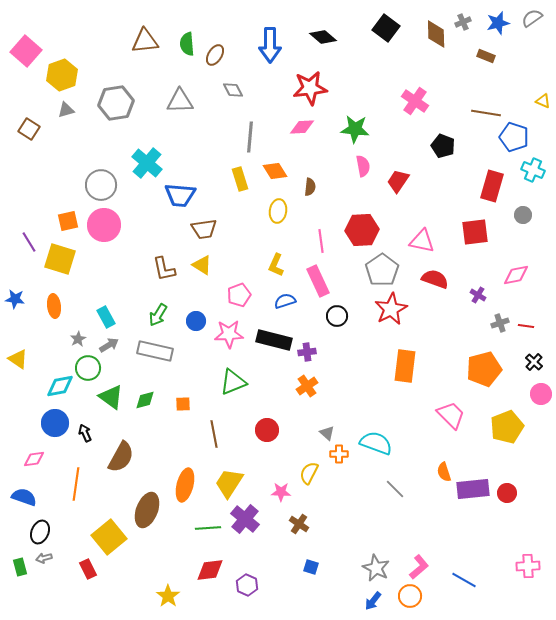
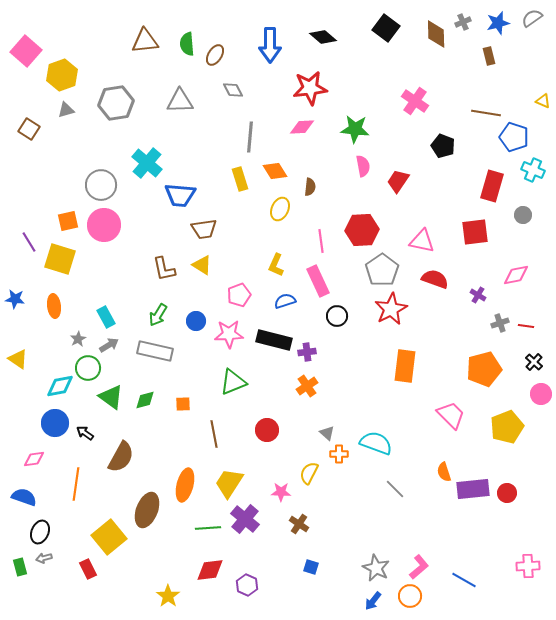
brown rectangle at (486, 56): moved 3 px right; rotated 54 degrees clockwise
yellow ellipse at (278, 211): moved 2 px right, 2 px up; rotated 15 degrees clockwise
black arrow at (85, 433): rotated 30 degrees counterclockwise
